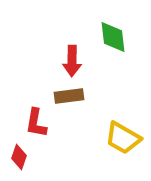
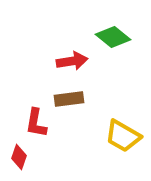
green diamond: rotated 44 degrees counterclockwise
red arrow: rotated 100 degrees counterclockwise
brown rectangle: moved 3 px down
yellow trapezoid: moved 2 px up
